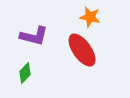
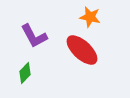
purple L-shape: rotated 48 degrees clockwise
red ellipse: rotated 12 degrees counterclockwise
